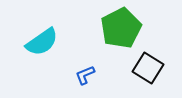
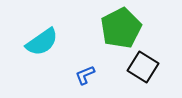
black square: moved 5 px left, 1 px up
